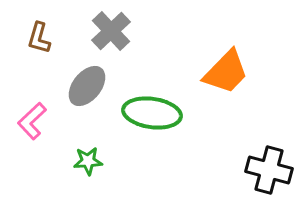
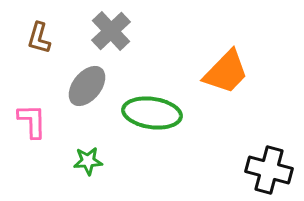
pink L-shape: rotated 132 degrees clockwise
